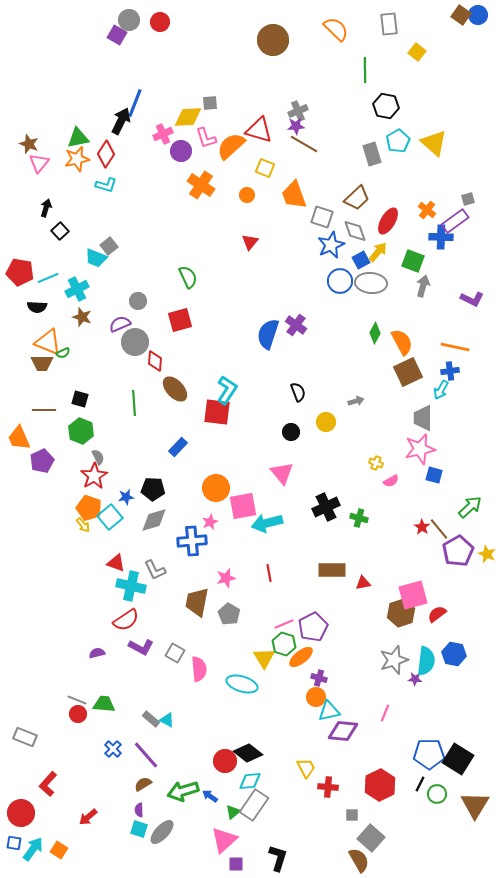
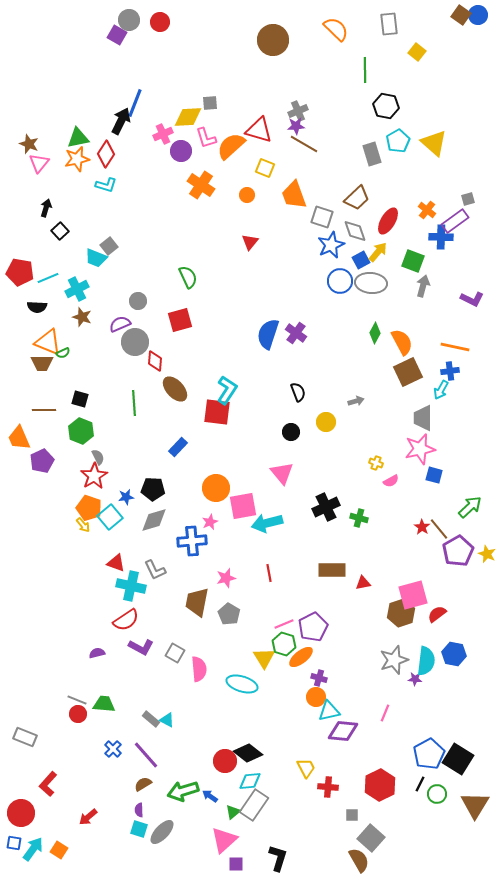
purple cross at (296, 325): moved 8 px down
blue pentagon at (429, 754): rotated 28 degrees counterclockwise
